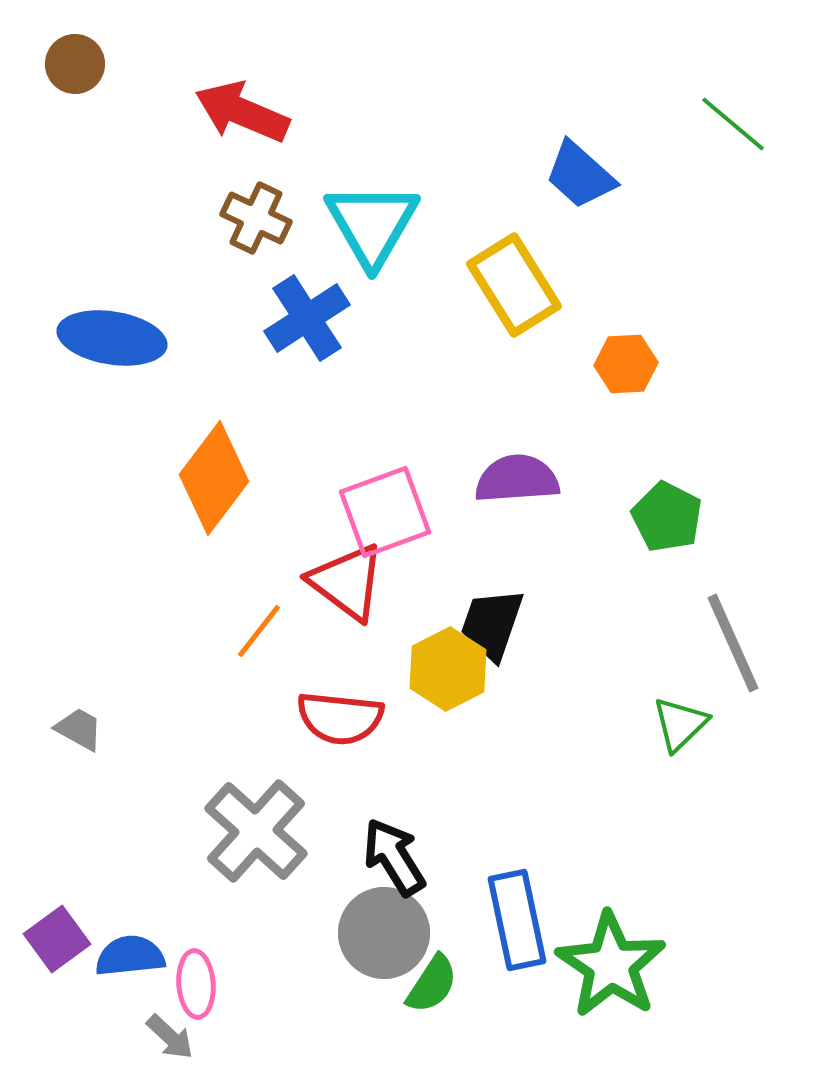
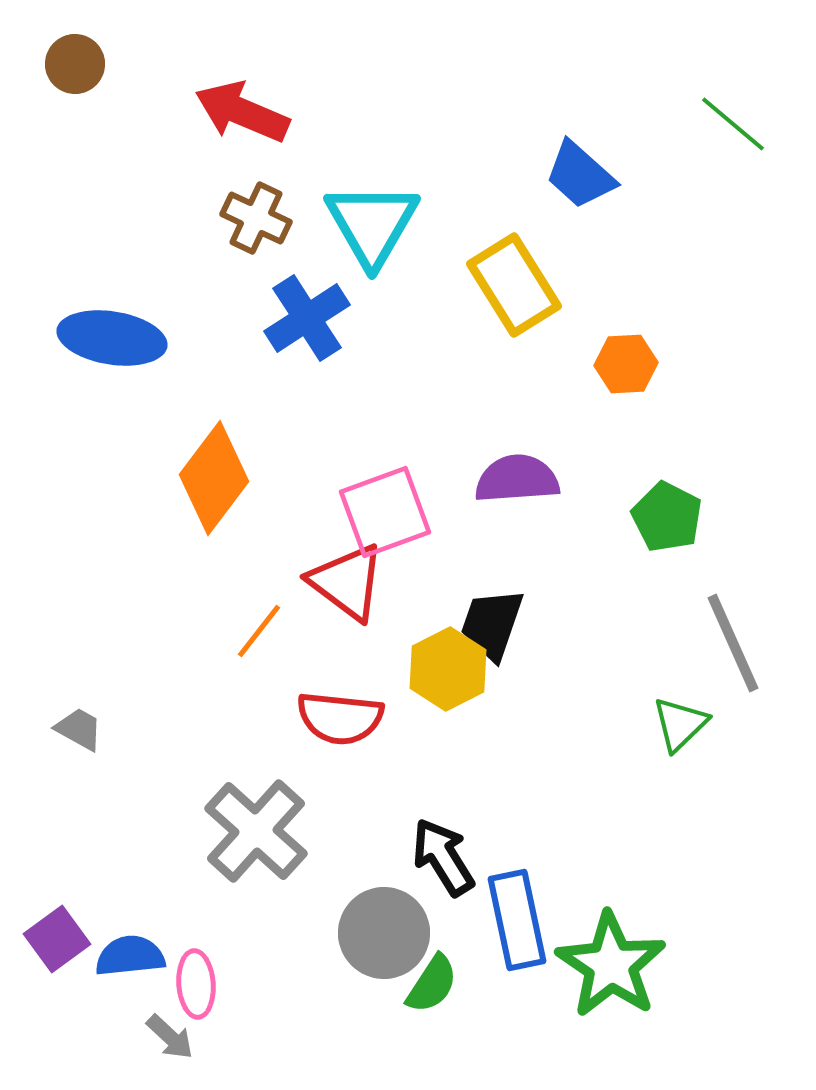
black arrow: moved 49 px right
